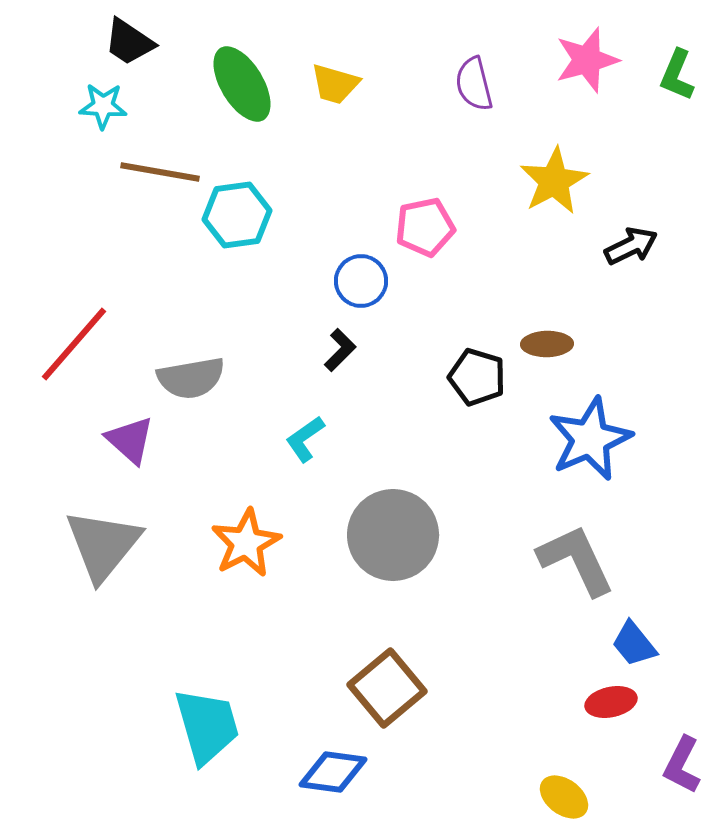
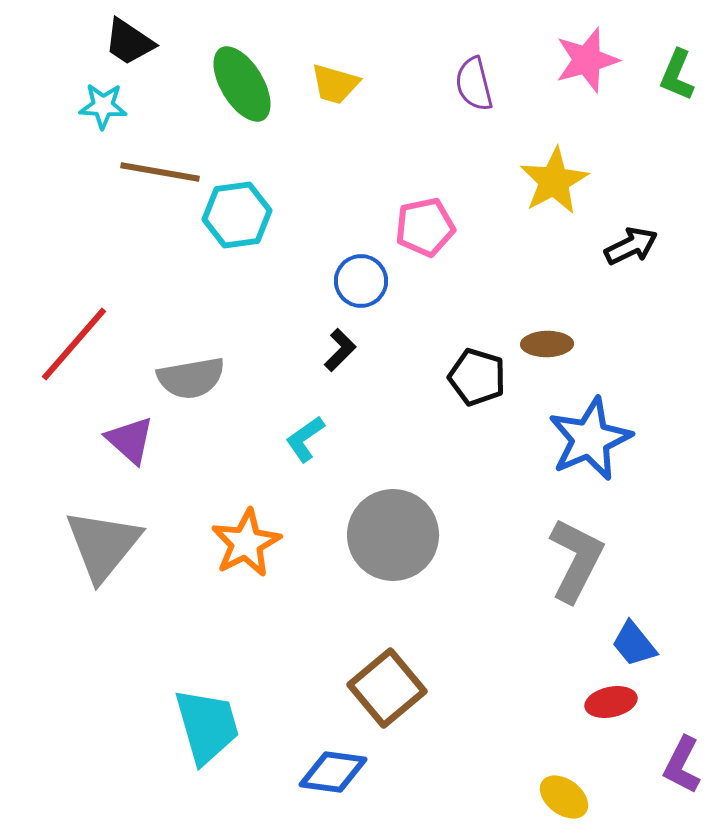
gray L-shape: rotated 52 degrees clockwise
